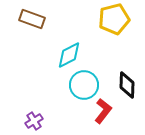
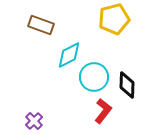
brown rectangle: moved 9 px right, 6 px down
cyan circle: moved 10 px right, 8 px up
purple cross: rotated 12 degrees counterclockwise
